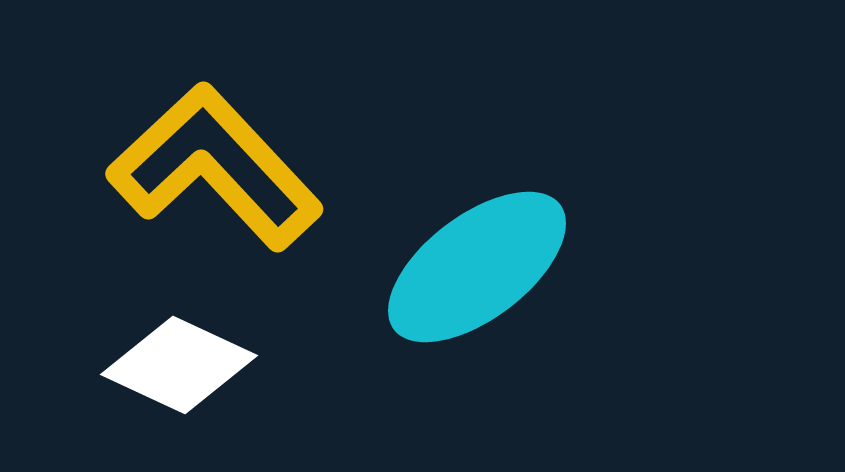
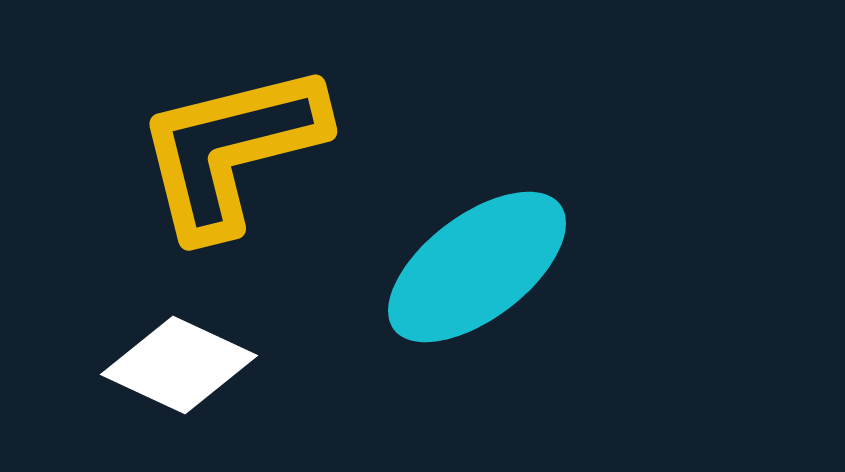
yellow L-shape: moved 16 px right, 17 px up; rotated 61 degrees counterclockwise
